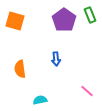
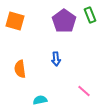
purple pentagon: moved 1 px down
pink line: moved 3 px left
